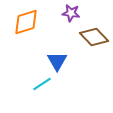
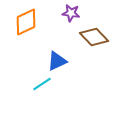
orange diamond: rotated 8 degrees counterclockwise
blue triangle: rotated 35 degrees clockwise
